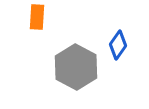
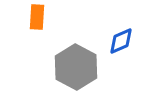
blue diamond: moved 3 px right, 4 px up; rotated 32 degrees clockwise
